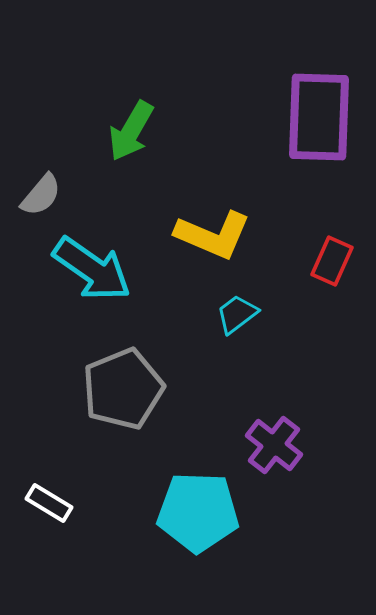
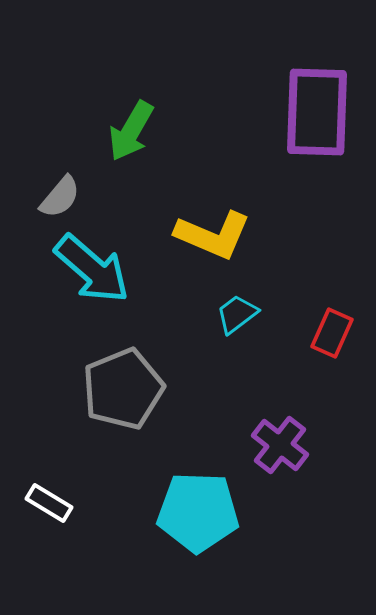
purple rectangle: moved 2 px left, 5 px up
gray semicircle: moved 19 px right, 2 px down
red rectangle: moved 72 px down
cyan arrow: rotated 6 degrees clockwise
purple cross: moved 6 px right
